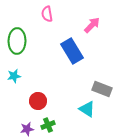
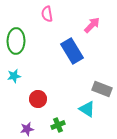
green ellipse: moved 1 px left
red circle: moved 2 px up
green cross: moved 10 px right
